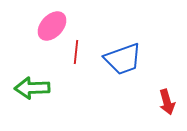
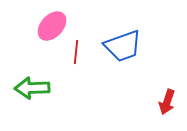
blue trapezoid: moved 13 px up
red arrow: rotated 35 degrees clockwise
